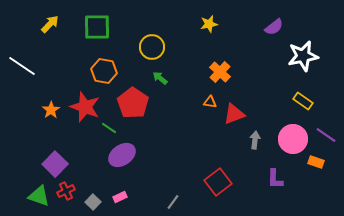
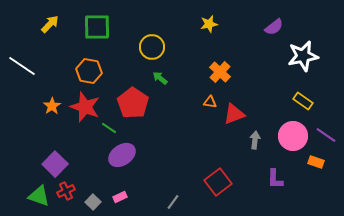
orange hexagon: moved 15 px left
orange star: moved 1 px right, 4 px up
pink circle: moved 3 px up
